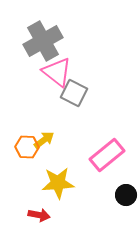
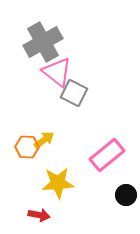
gray cross: moved 1 px down
